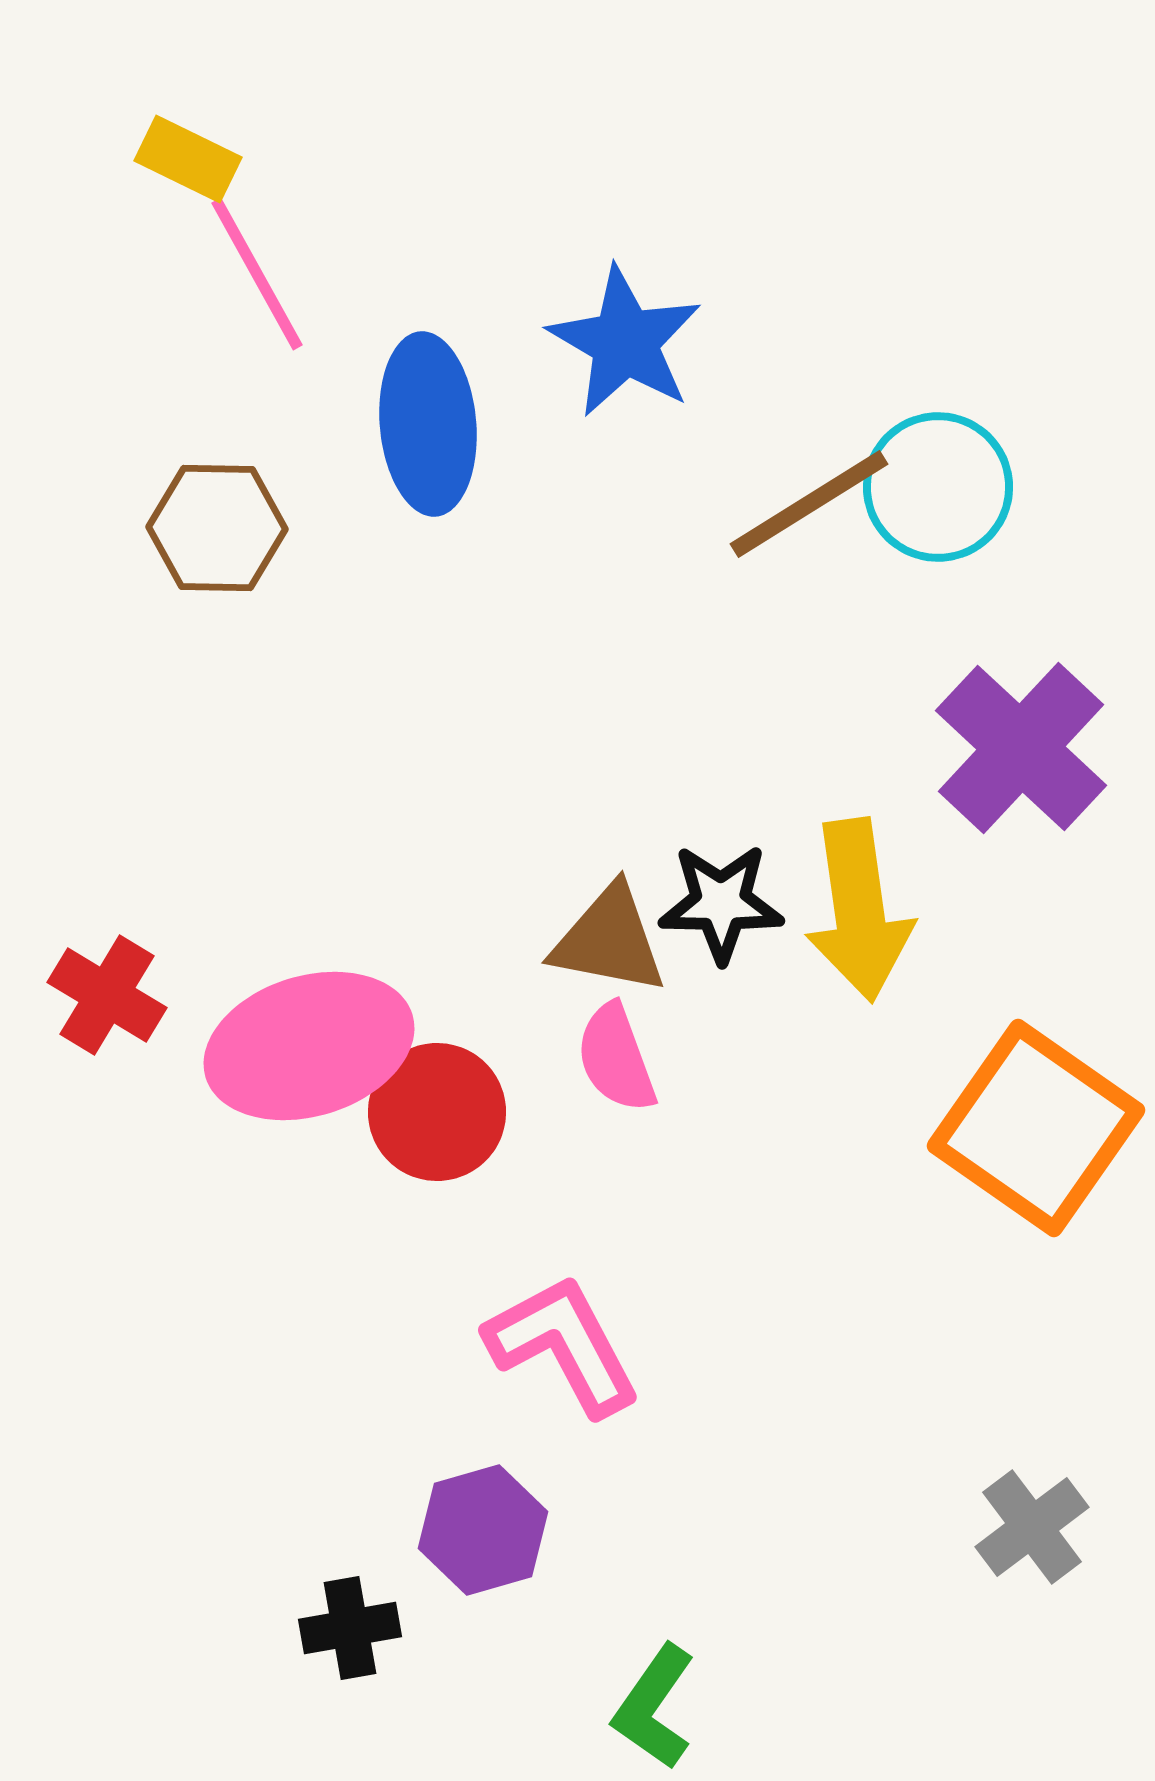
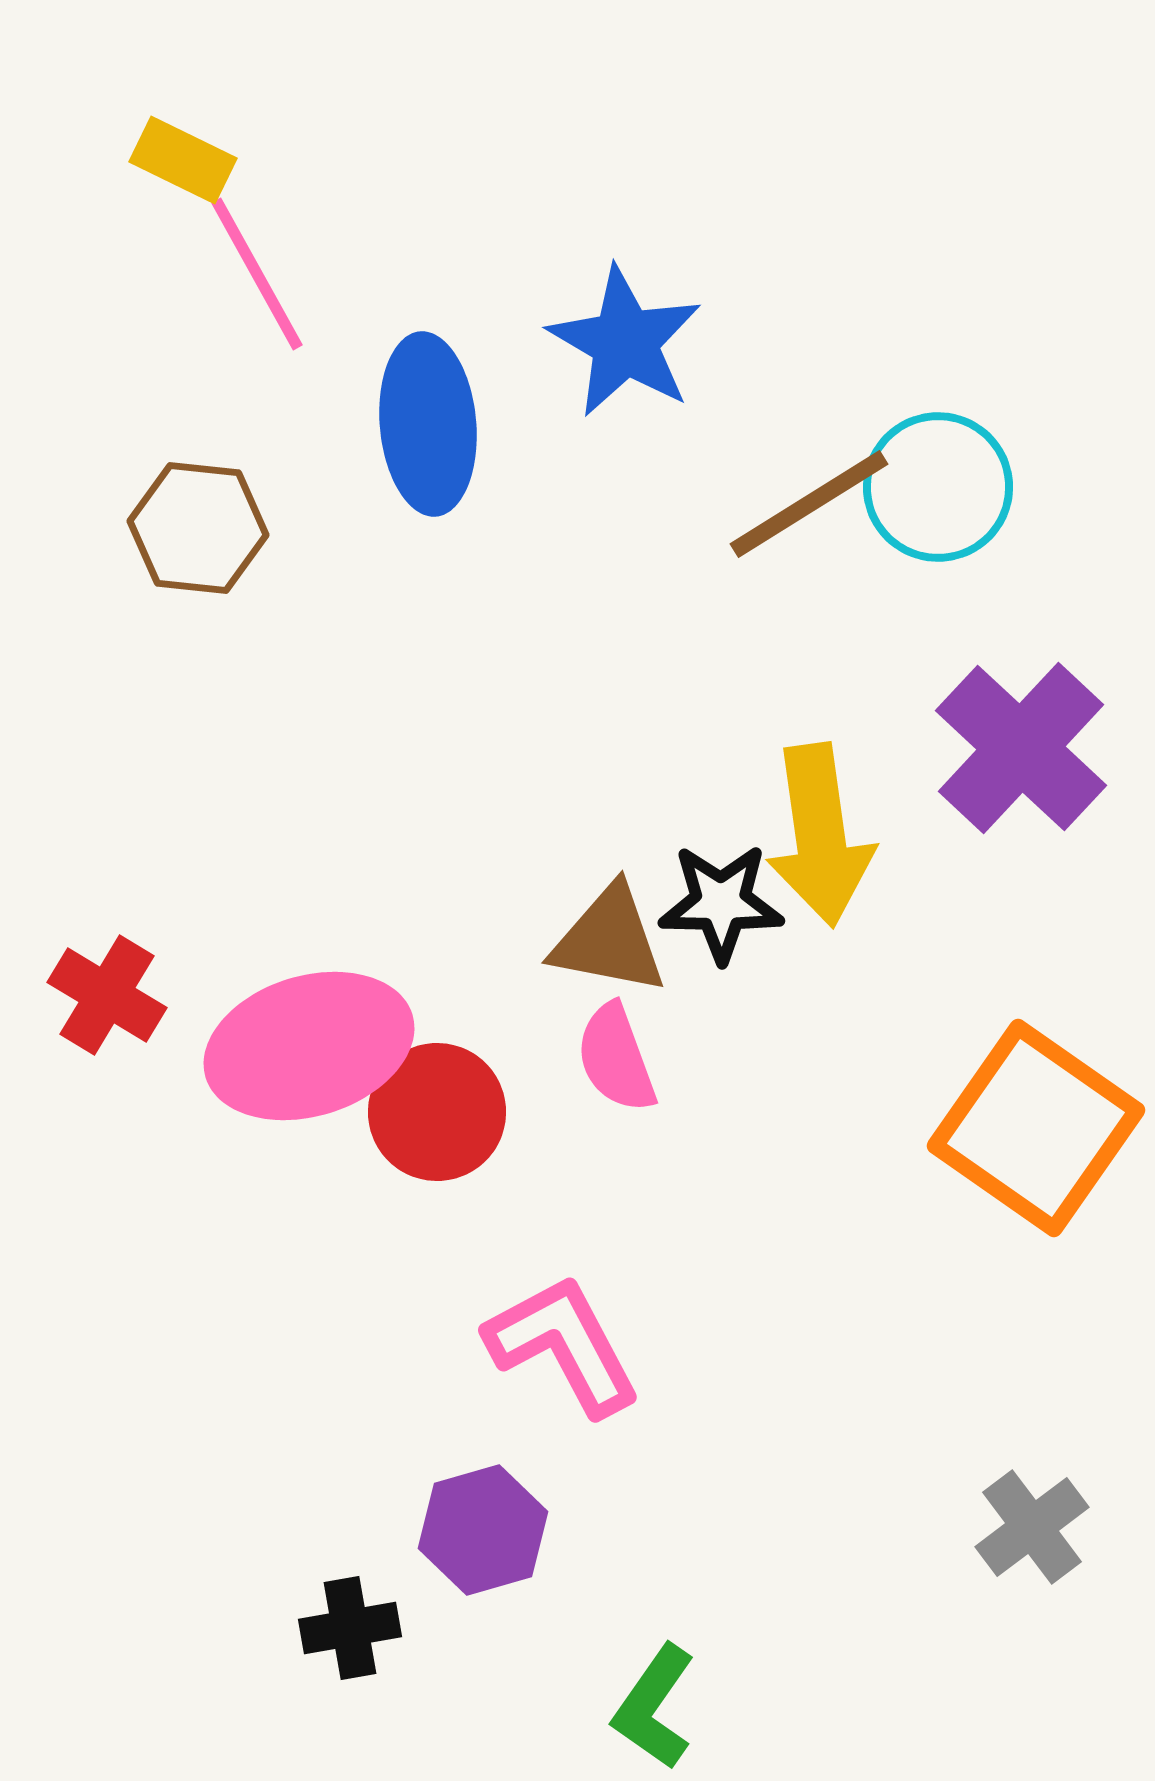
yellow rectangle: moved 5 px left, 1 px down
brown hexagon: moved 19 px left; rotated 5 degrees clockwise
yellow arrow: moved 39 px left, 75 px up
